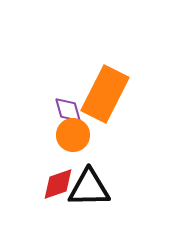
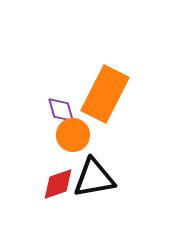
purple diamond: moved 7 px left
black triangle: moved 5 px right, 10 px up; rotated 9 degrees counterclockwise
